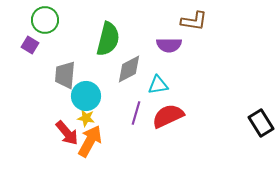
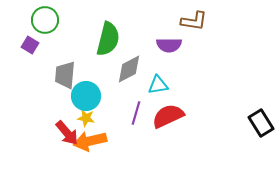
orange arrow: rotated 132 degrees counterclockwise
